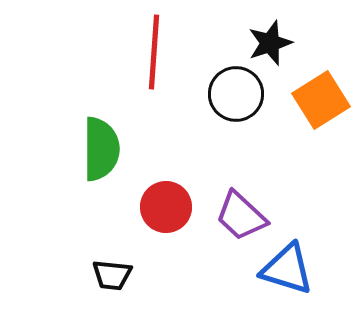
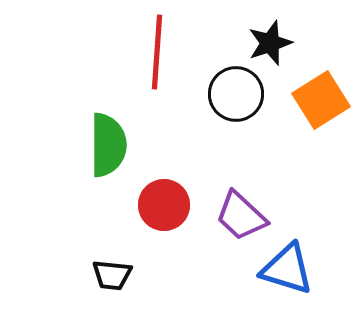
red line: moved 3 px right
green semicircle: moved 7 px right, 4 px up
red circle: moved 2 px left, 2 px up
